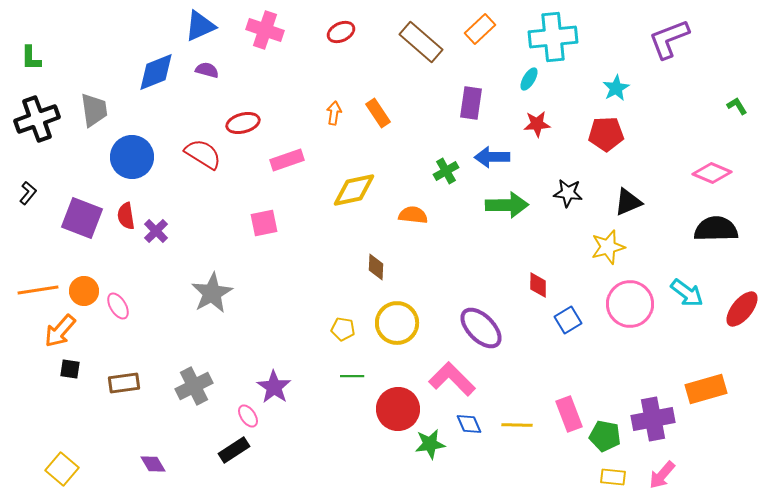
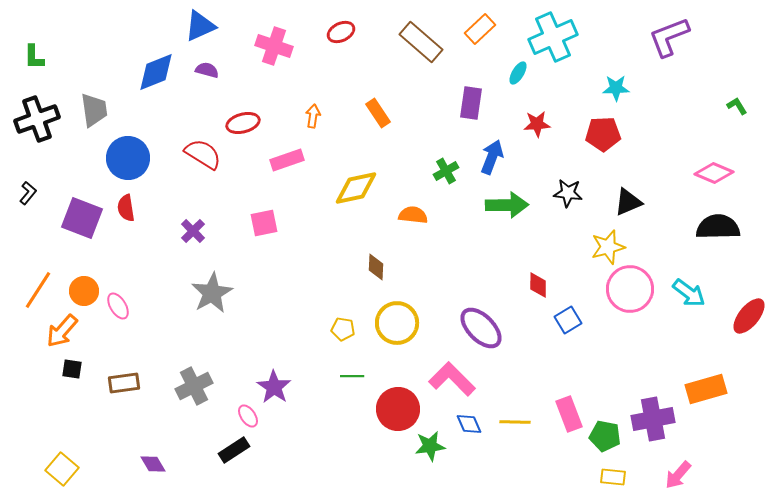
pink cross at (265, 30): moved 9 px right, 16 px down
cyan cross at (553, 37): rotated 18 degrees counterclockwise
purple L-shape at (669, 39): moved 2 px up
green L-shape at (31, 58): moved 3 px right, 1 px up
cyan ellipse at (529, 79): moved 11 px left, 6 px up
cyan star at (616, 88): rotated 28 degrees clockwise
orange arrow at (334, 113): moved 21 px left, 3 px down
red pentagon at (606, 134): moved 3 px left
blue circle at (132, 157): moved 4 px left, 1 px down
blue arrow at (492, 157): rotated 112 degrees clockwise
pink diamond at (712, 173): moved 2 px right
yellow diamond at (354, 190): moved 2 px right, 2 px up
red semicircle at (126, 216): moved 8 px up
black semicircle at (716, 229): moved 2 px right, 2 px up
purple cross at (156, 231): moved 37 px right
orange line at (38, 290): rotated 48 degrees counterclockwise
cyan arrow at (687, 293): moved 2 px right
pink circle at (630, 304): moved 15 px up
red ellipse at (742, 309): moved 7 px right, 7 px down
orange arrow at (60, 331): moved 2 px right
black square at (70, 369): moved 2 px right
yellow line at (517, 425): moved 2 px left, 3 px up
green star at (430, 444): moved 2 px down
pink arrow at (662, 475): moved 16 px right
